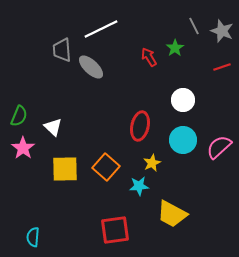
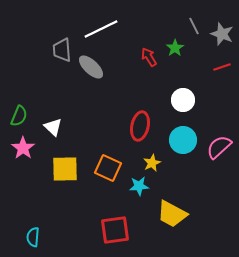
gray star: moved 3 px down
orange square: moved 2 px right, 1 px down; rotated 16 degrees counterclockwise
